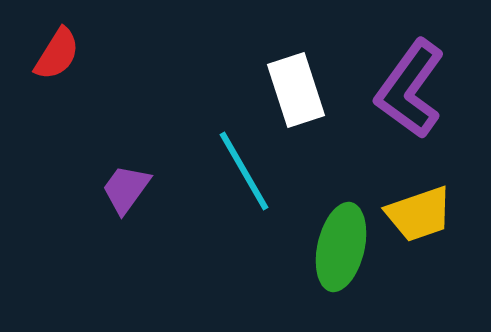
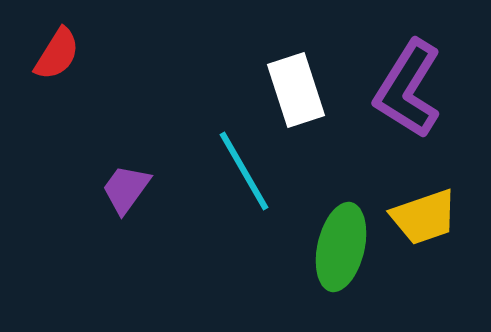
purple L-shape: moved 2 px left; rotated 4 degrees counterclockwise
yellow trapezoid: moved 5 px right, 3 px down
